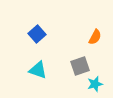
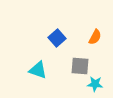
blue square: moved 20 px right, 4 px down
gray square: rotated 24 degrees clockwise
cyan star: rotated 21 degrees clockwise
